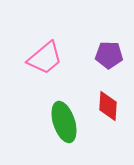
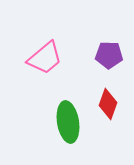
red diamond: moved 2 px up; rotated 16 degrees clockwise
green ellipse: moved 4 px right; rotated 9 degrees clockwise
